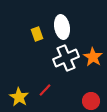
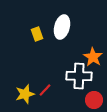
white ellipse: rotated 25 degrees clockwise
white cross: moved 13 px right, 18 px down; rotated 25 degrees clockwise
yellow star: moved 6 px right, 3 px up; rotated 24 degrees clockwise
red circle: moved 3 px right, 1 px up
